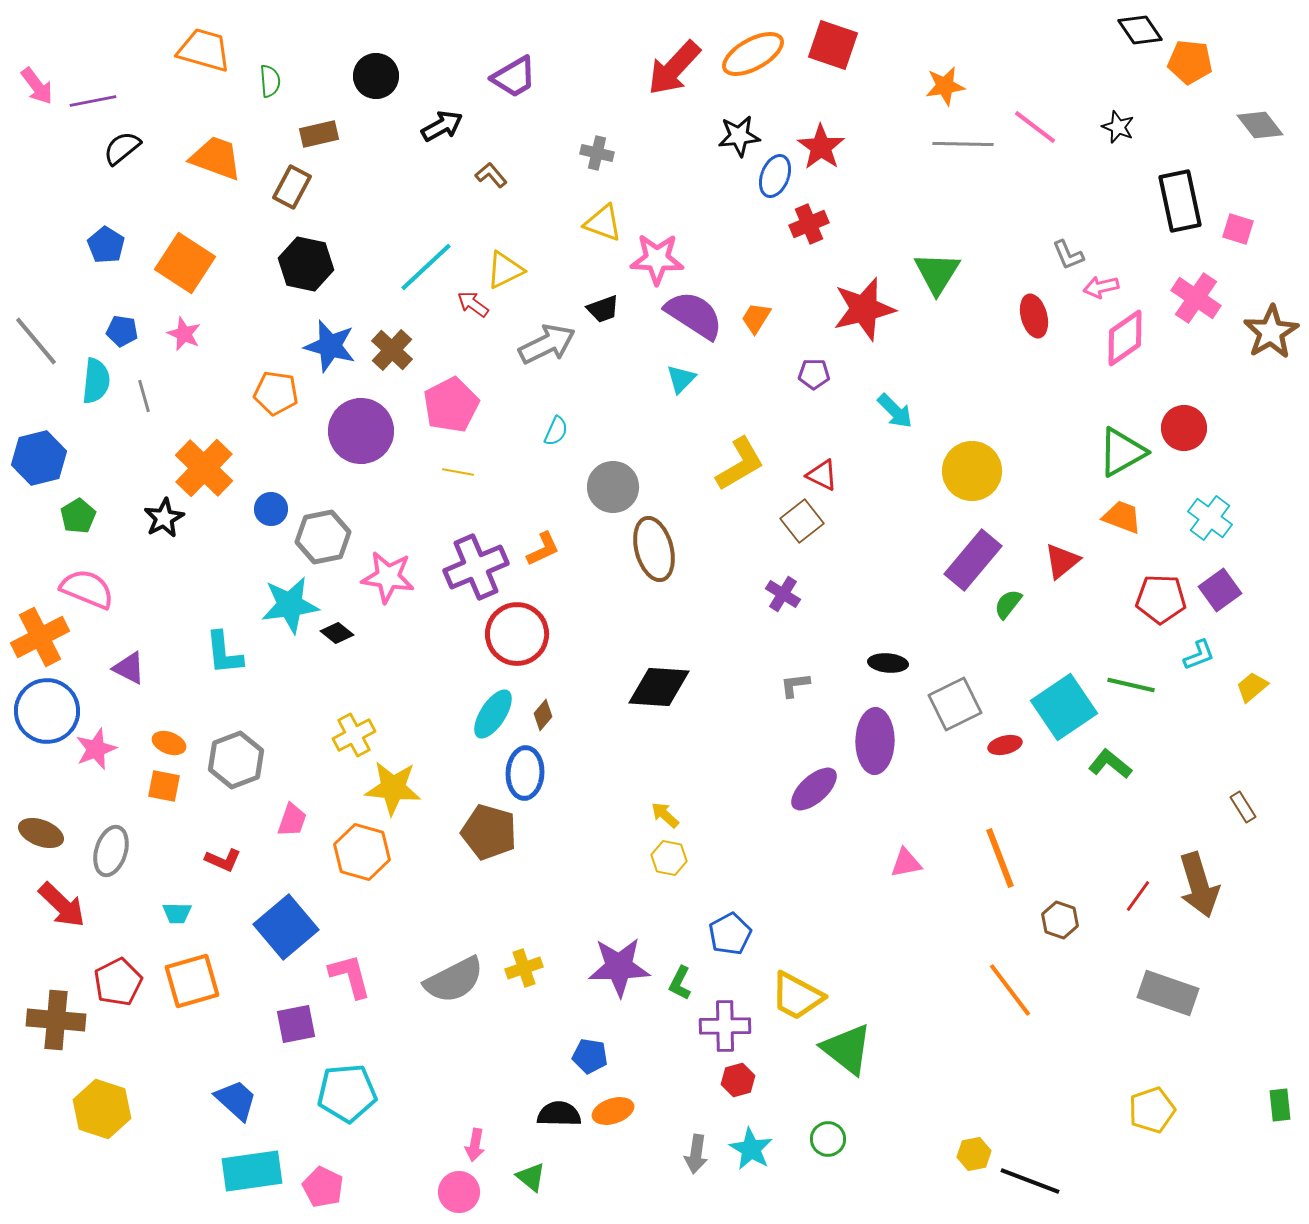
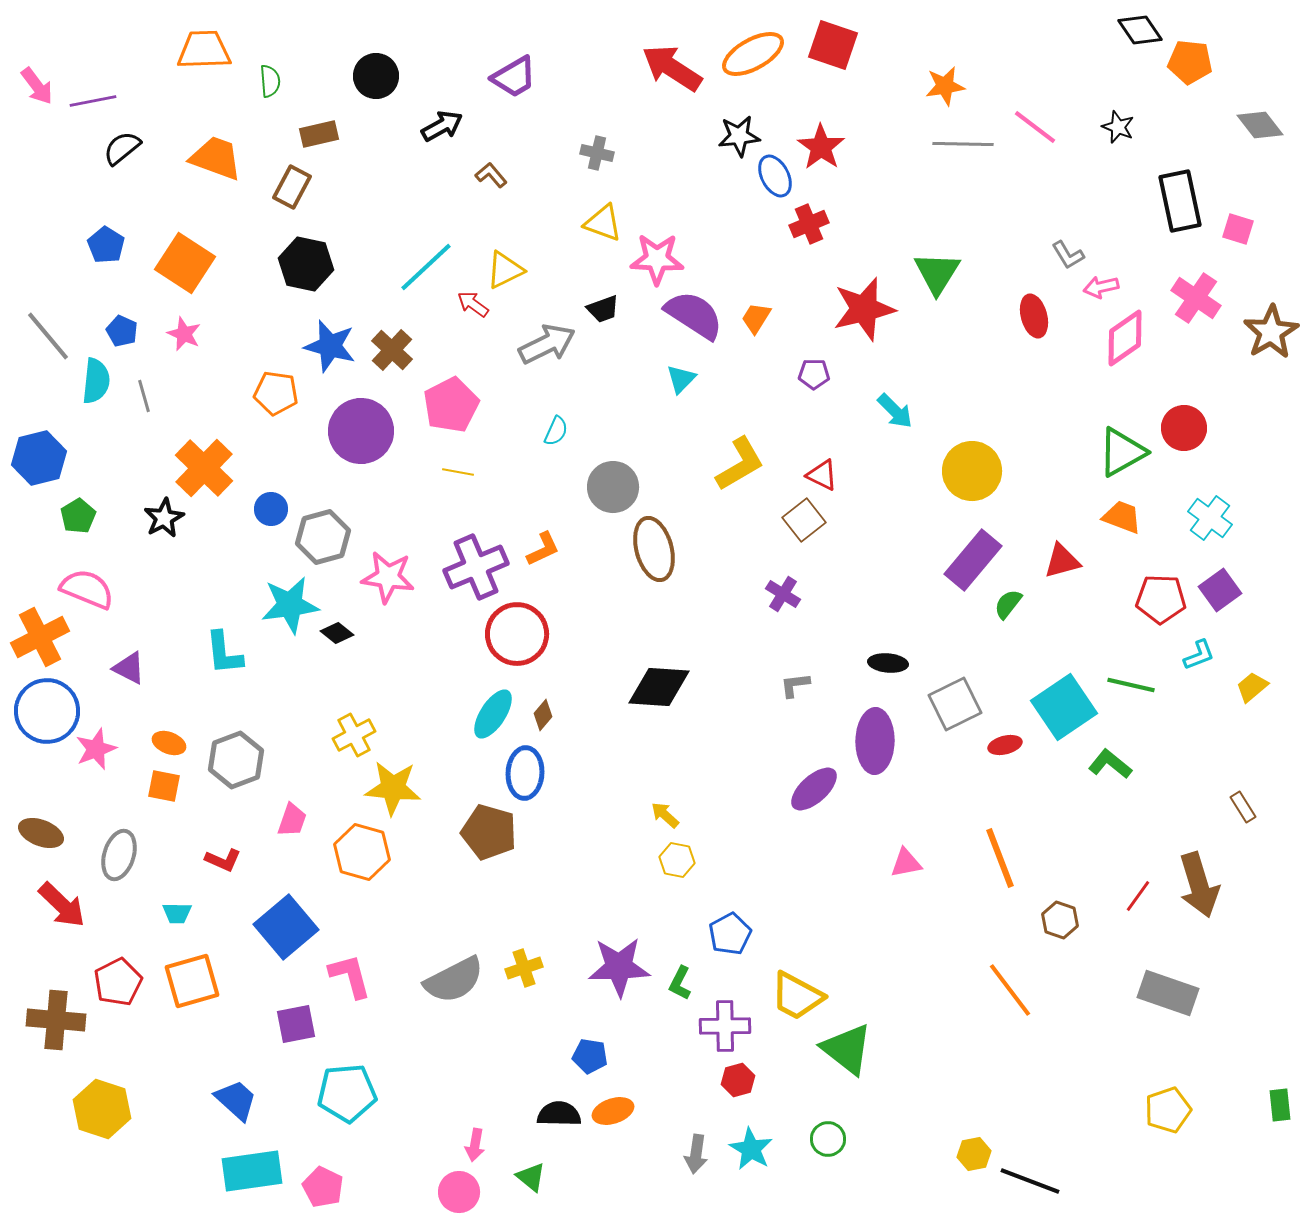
orange trapezoid at (204, 50): rotated 18 degrees counterclockwise
red arrow at (674, 68): moved 2 px left; rotated 80 degrees clockwise
blue ellipse at (775, 176): rotated 48 degrees counterclockwise
gray L-shape at (1068, 255): rotated 8 degrees counterclockwise
blue pentagon at (122, 331): rotated 16 degrees clockwise
gray line at (36, 341): moved 12 px right, 5 px up
brown square at (802, 521): moved 2 px right, 1 px up
gray hexagon at (323, 537): rotated 4 degrees counterclockwise
red triangle at (1062, 561): rotated 24 degrees clockwise
gray ellipse at (111, 851): moved 8 px right, 4 px down
yellow hexagon at (669, 858): moved 8 px right, 2 px down
yellow pentagon at (1152, 1110): moved 16 px right
